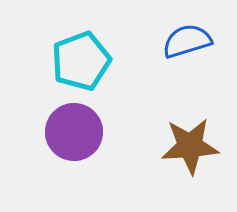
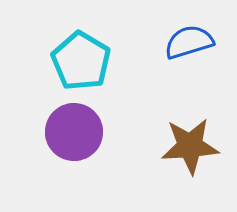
blue semicircle: moved 2 px right, 1 px down
cyan pentagon: rotated 20 degrees counterclockwise
